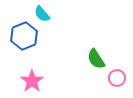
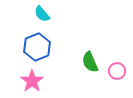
blue hexagon: moved 13 px right, 11 px down
green semicircle: moved 6 px left, 3 px down; rotated 10 degrees clockwise
pink circle: moved 7 px up
